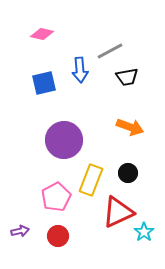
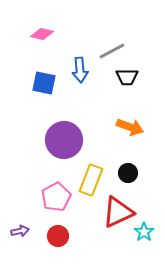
gray line: moved 2 px right
black trapezoid: rotated 10 degrees clockwise
blue square: rotated 25 degrees clockwise
